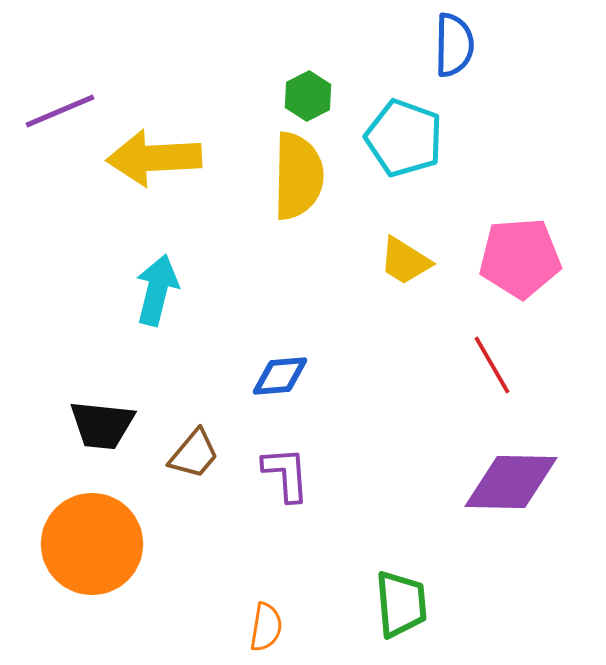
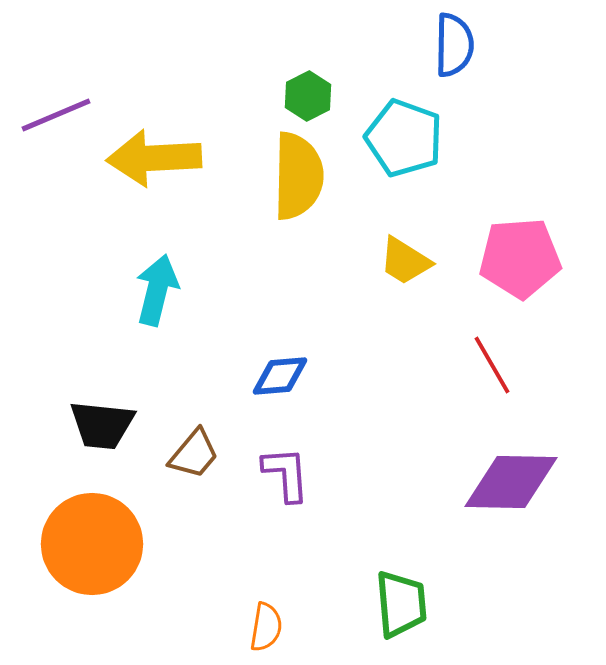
purple line: moved 4 px left, 4 px down
